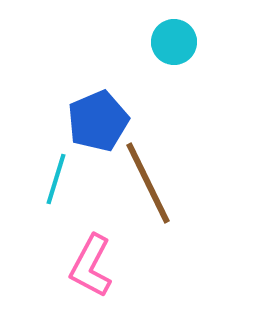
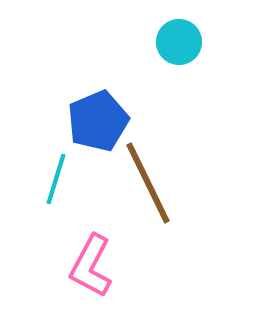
cyan circle: moved 5 px right
